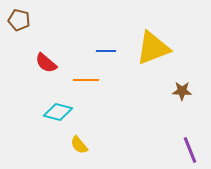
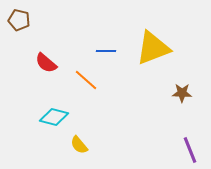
orange line: rotated 40 degrees clockwise
brown star: moved 2 px down
cyan diamond: moved 4 px left, 5 px down
